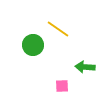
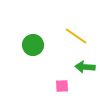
yellow line: moved 18 px right, 7 px down
